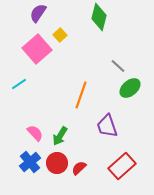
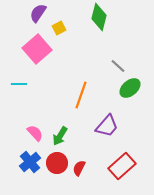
yellow square: moved 1 px left, 7 px up; rotated 16 degrees clockwise
cyan line: rotated 35 degrees clockwise
purple trapezoid: rotated 120 degrees counterclockwise
red semicircle: rotated 21 degrees counterclockwise
